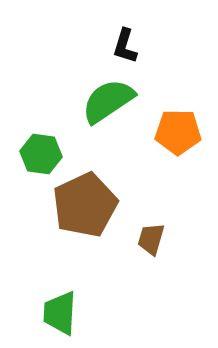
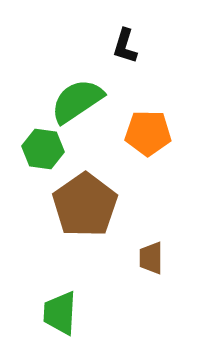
green semicircle: moved 31 px left
orange pentagon: moved 30 px left, 1 px down
green hexagon: moved 2 px right, 5 px up
brown pentagon: rotated 10 degrees counterclockwise
brown trapezoid: moved 19 px down; rotated 16 degrees counterclockwise
